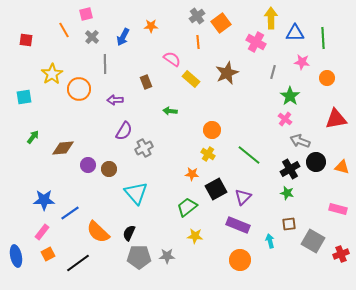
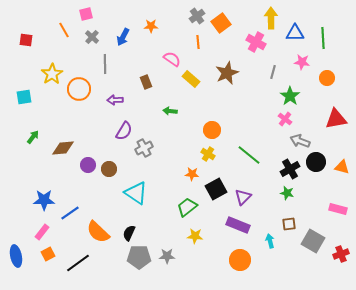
cyan triangle at (136, 193): rotated 15 degrees counterclockwise
